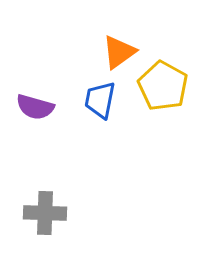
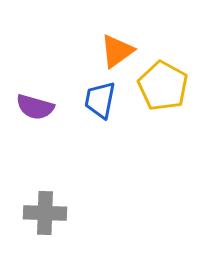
orange triangle: moved 2 px left, 1 px up
